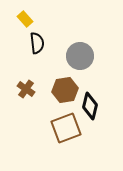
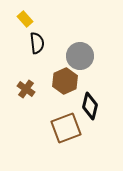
brown hexagon: moved 9 px up; rotated 15 degrees counterclockwise
